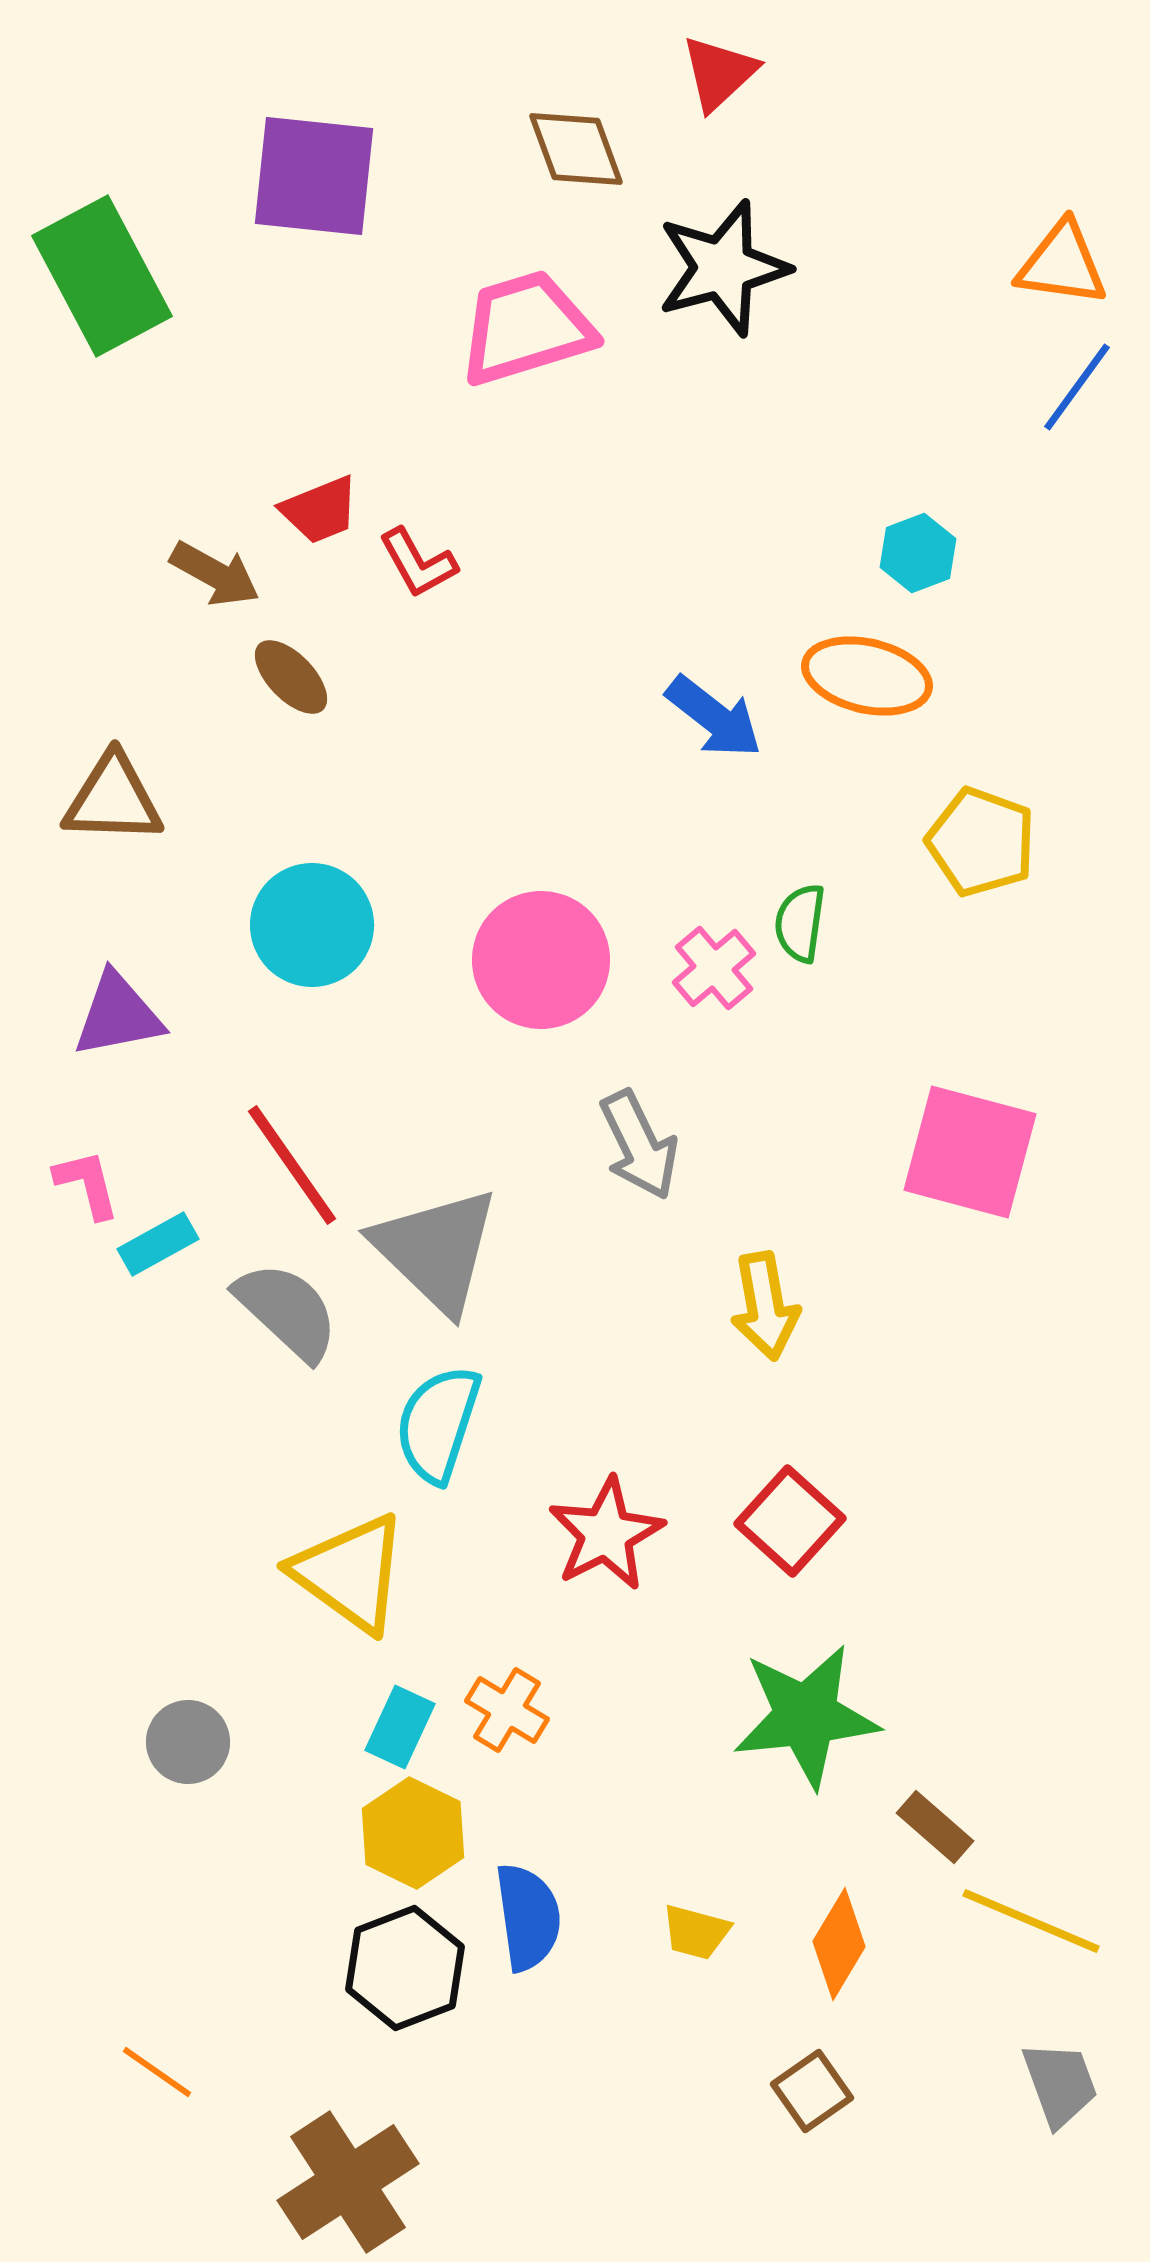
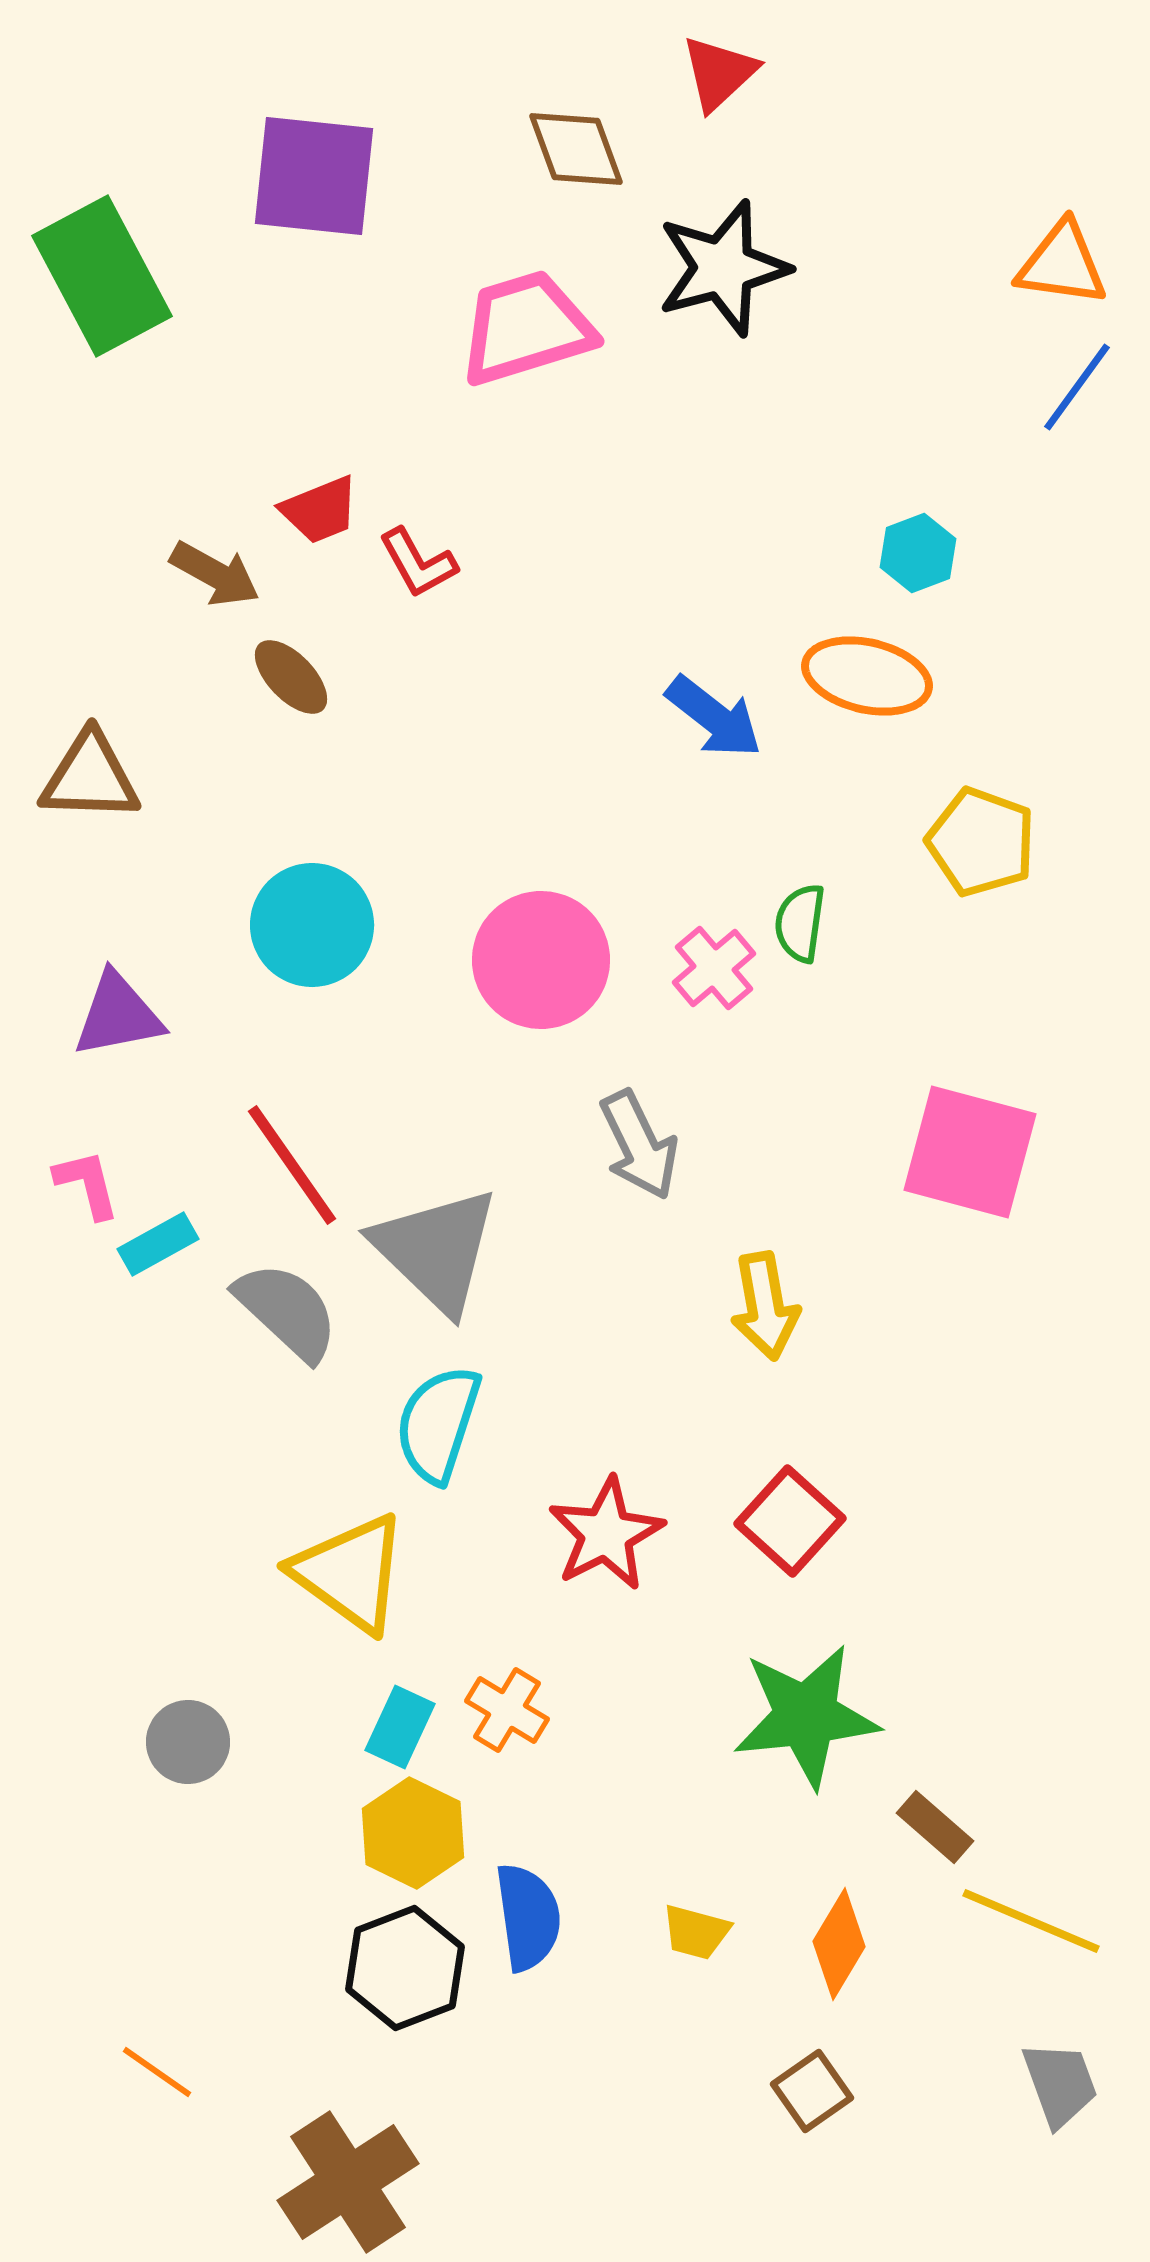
brown triangle at (113, 799): moved 23 px left, 22 px up
